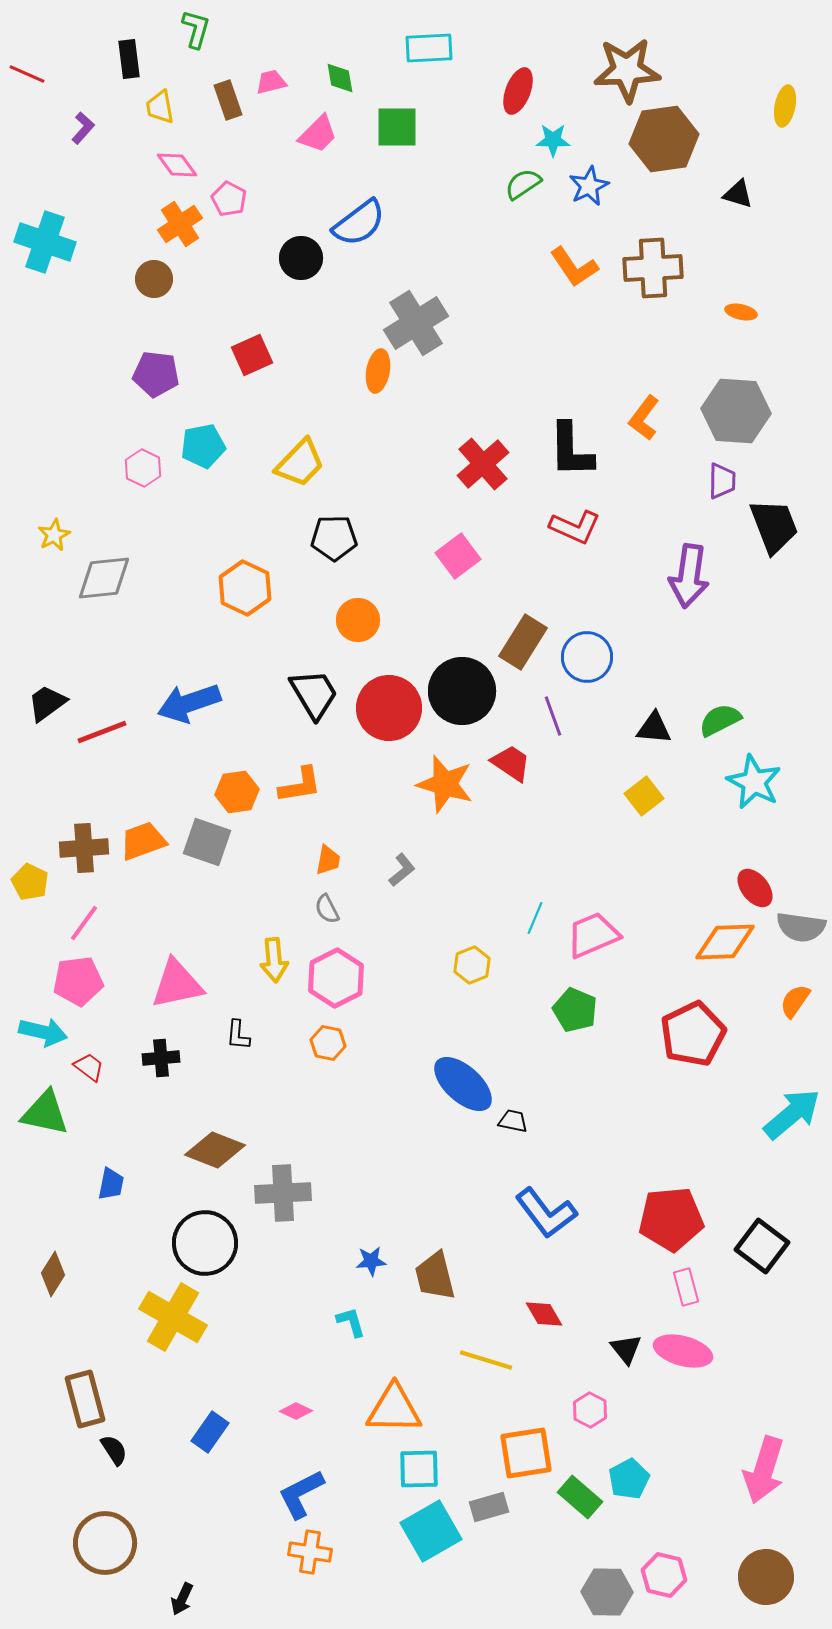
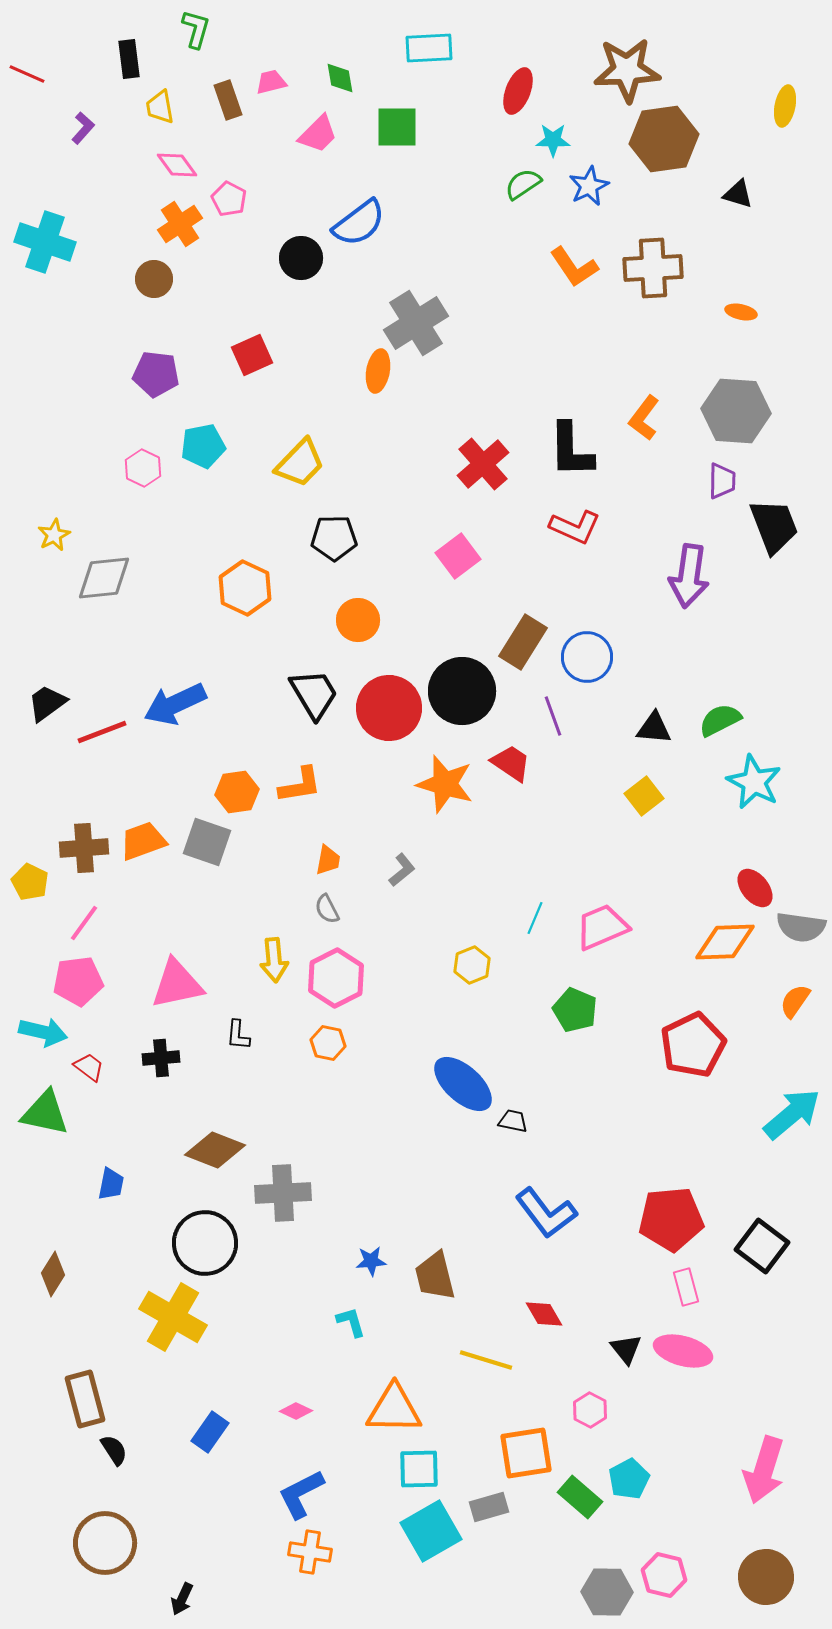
blue arrow at (189, 703): moved 14 px left, 1 px down; rotated 6 degrees counterclockwise
pink trapezoid at (593, 935): moved 9 px right, 8 px up
red pentagon at (693, 1034): moved 11 px down
